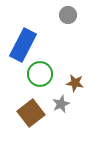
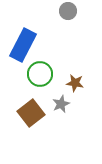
gray circle: moved 4 px up
